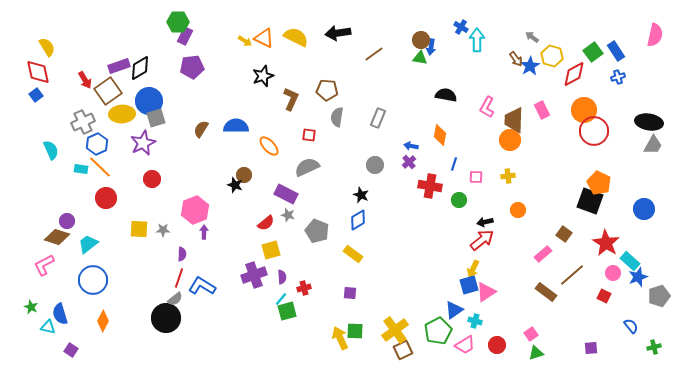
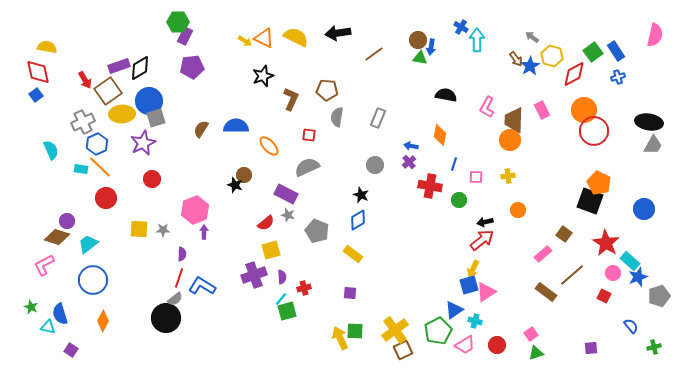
brown circle at (421, 40): moved 3 px left
yellow semicircle at (47, 47): rotated 48 degrees counterclockwise
